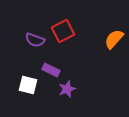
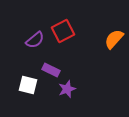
purple semicircle: rotated 60 degrees counterclockwise
